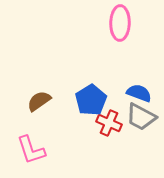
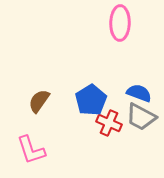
brown semicircle: rotated 20 degrees counterclockwise
